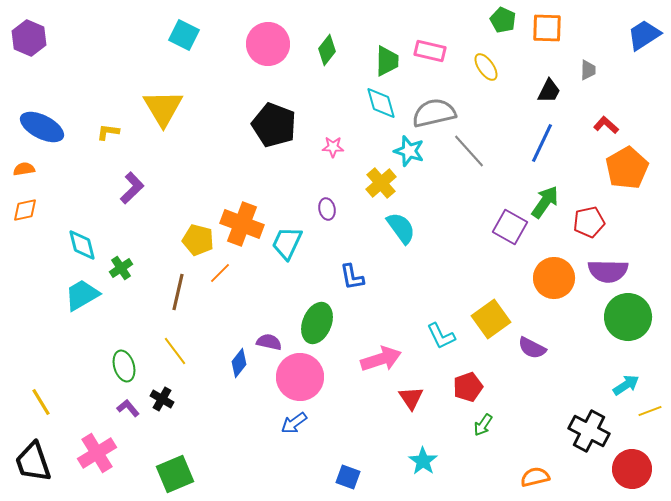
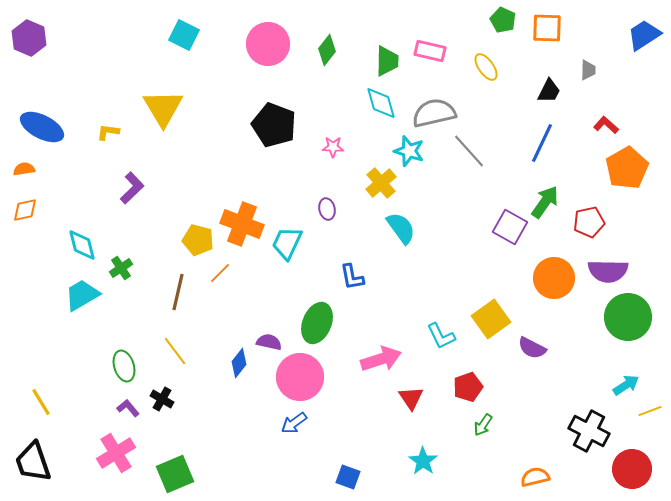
pink cross at (97, 453): moved 19 px right
